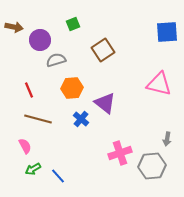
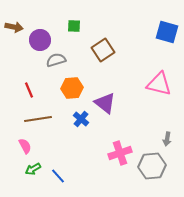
green square: moved 1 px right, 2 px down; rotated 24 degrees clockwise
blue square: rotated 20 degrees clockwise
brown line: rotated 24 degrees counterclockwise
